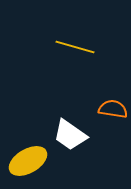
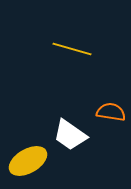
yellow line: moved 3 px left, 2 px down
orange semicircle: moved 2 px left, 3 px down
